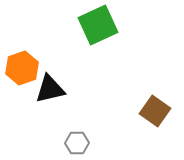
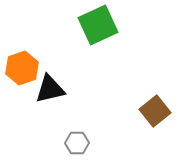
brown square: rotated 16 degrees clockwise
